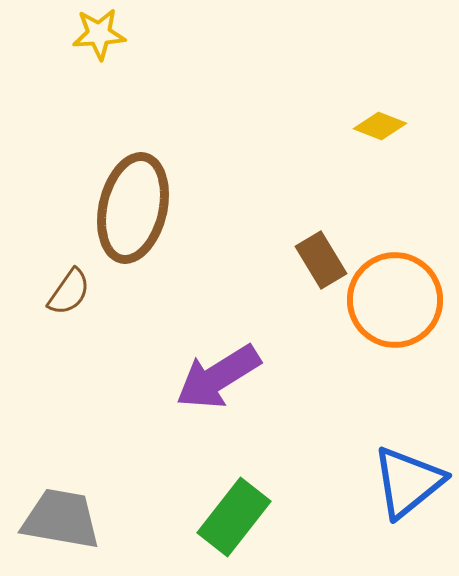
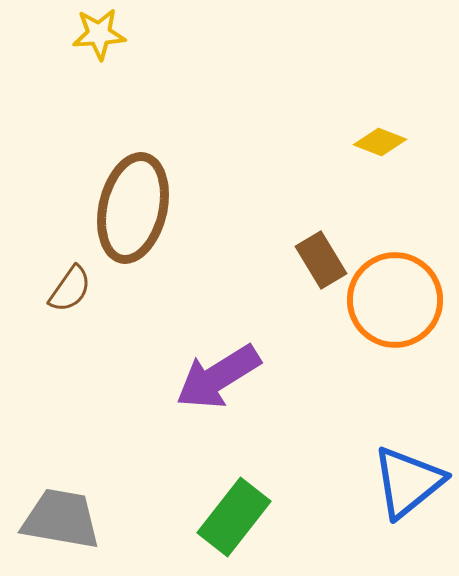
yellow diamond: moved 16 px down
brown semicircle: moved 1 px right, 3 px up
